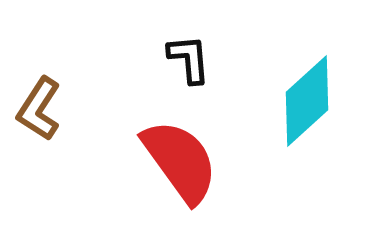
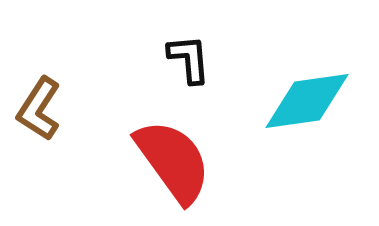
cyan diamond: rotated 34 degrees clockwise
red semicircle: moved 7 px left
